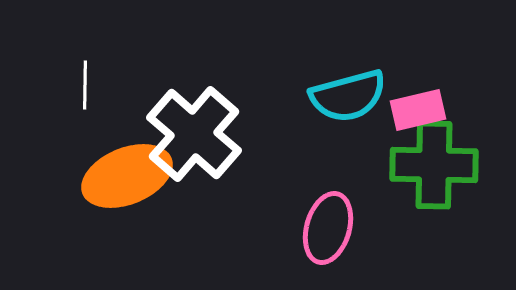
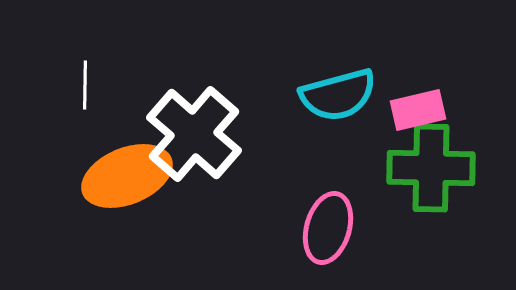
cyan semicircle: moved 10 px left, 1 px up
green cross: moved 3 px left, 3 px down
